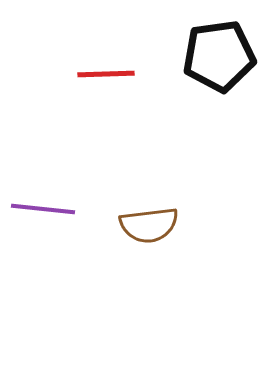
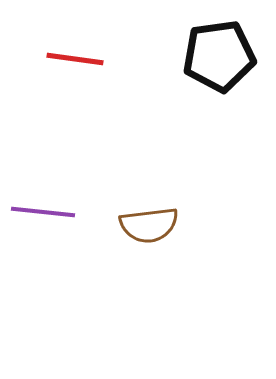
red line: moved 31 px left, 15 px up; rotated 10 degrees clockwise
purple line: moved 3 px down
